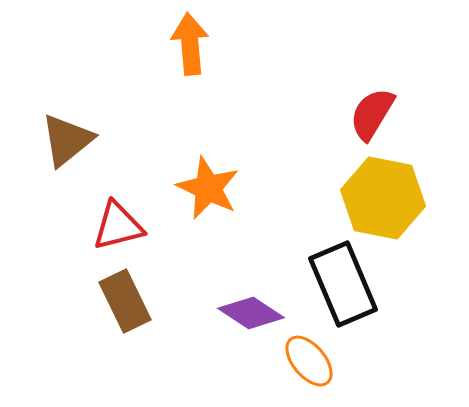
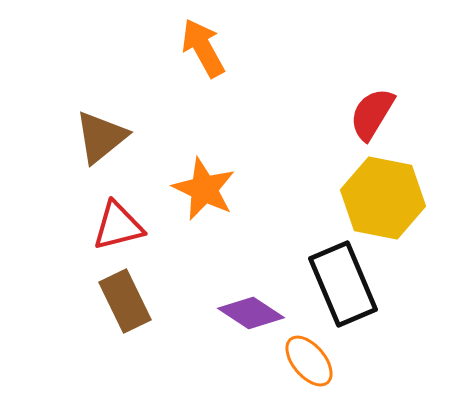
orange arrow: moved 13 px right, 4 px down; rotated 24 degrees counterclockwise
brown triangle: moved 34 px right, 3 px up
orange star: moved 4 px left, 1 px down
